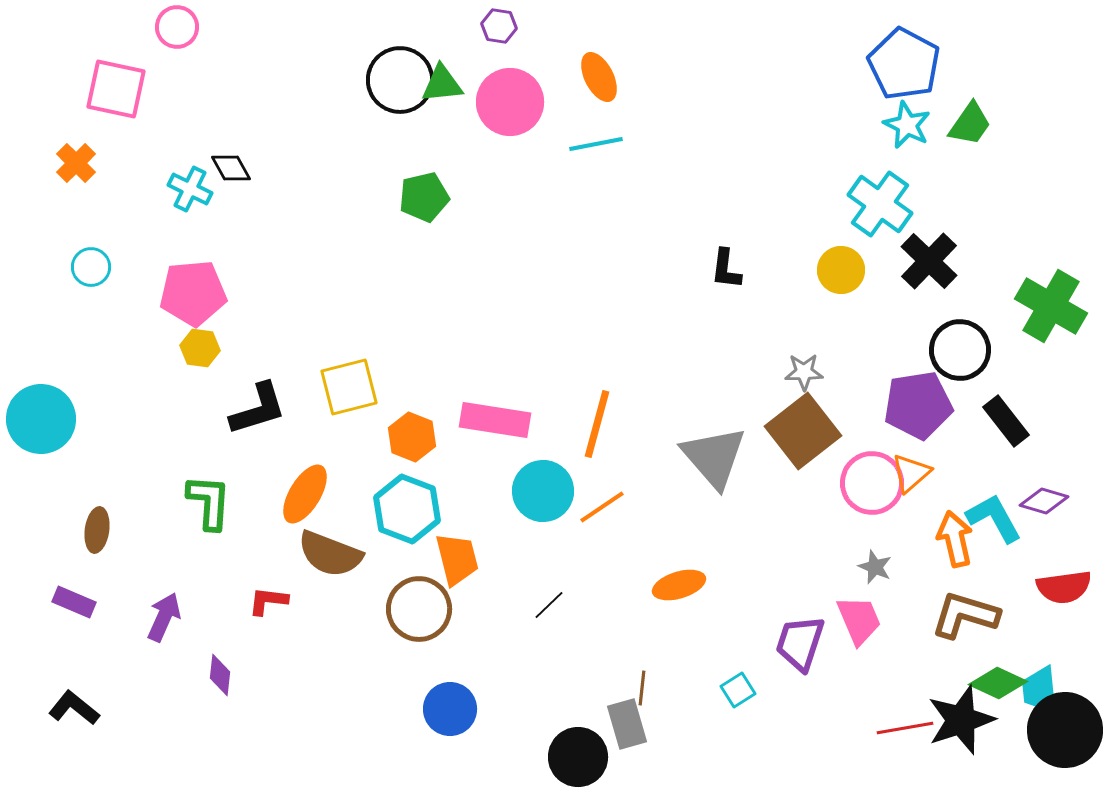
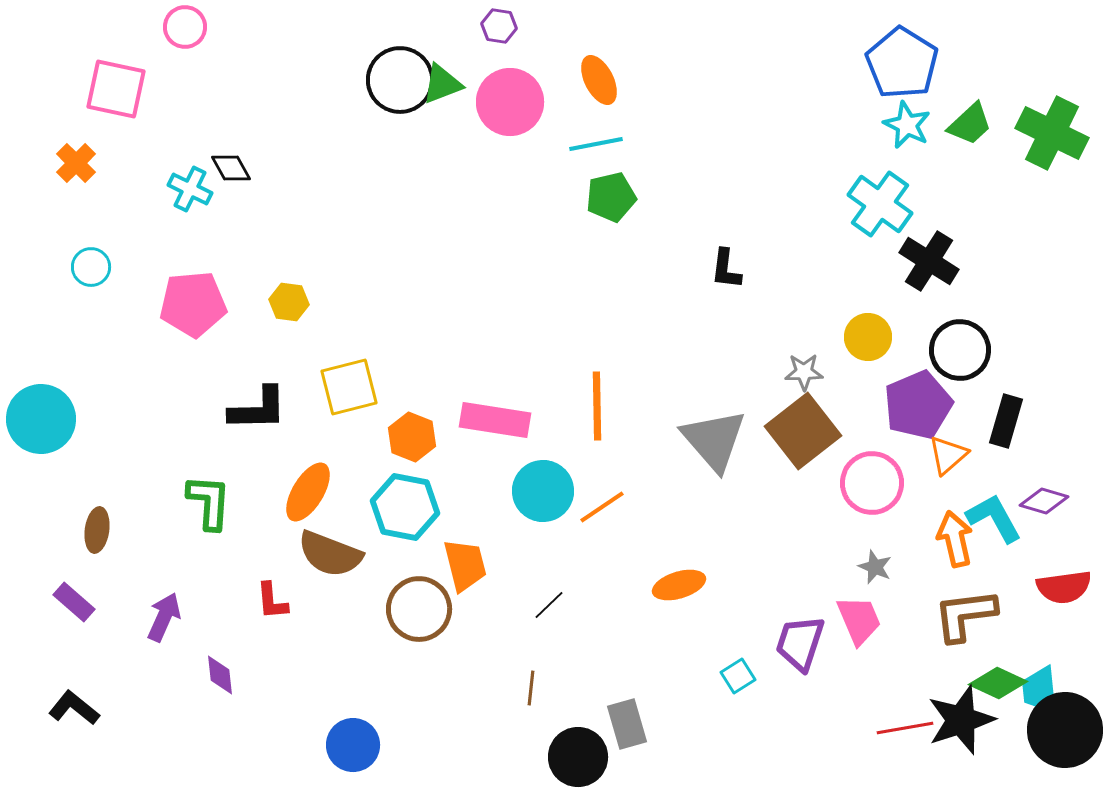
pink circle at (177, 27): moved 8 px right
blue pentagon at (904, 64): moved 2 px left, 1 px up; rotated 4 degrees clockwise
orange ellipse at (599, 77): moved 3 px down
green triangle at (442, 84): rotated 15 degrees counterclockwise
green trapezoid at (970, 124): rotated 12 degrees clockwise
green pentagon at (424, 197): moved 187 px right
black cross at (929, 261): rotated 12 degrees counterclockwise
yellow circle at (841, 270): moved 27 px right, 67 px down
pink pentagon at (193, 293): moved 11 px down
green cross at (1051, 306): moved 1 px right, 173 px up; rotated 4 degrees counterclockwise
yellow hexagon at (200, 348): moved 89 px right, 46 px up
purple pentagon at (918, 405): rotated 14 degrees counterclockwise
black L-shape at (258, 409): rotated 16 degrees clockwise
black rectangle at (1006, 421): rotated 54 degrees clockwise
orange line at (597, 424): moved 18 px up; rotated 16 degrees counterclockwise
gray triangle at (714, 457): moved 17 px up
orange triangle at (911, 473): moved 37 px right, 18 px up
orange ellipse at (305, 494): moved 3 px right, 2 px up
cyan hexagon at (407, 509): moved 2 px left, 2 px up; rotated 10 degrees counterclockwise
orange trapezoid at (457, 559): moved 8 px right, 6 px down
red L-shape at (268, 601): moved 4 px right; rotated 102 degrees counterclockwise
purple rectangle at (74, 602): rotated 18 degrees clockwise
brown L-shape at (965, 615): rotated 24 degrees counterclockwise
purple diamond at (220, 675): rotated 12 degrees counterclockwise
brown line at (642, 688): moved 111 px left
cyan square at (738, 690): moved 14 px up
blue circle at (450, 709): moved 97 px left, 36 px down
